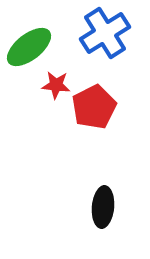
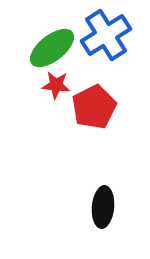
blue cross: moved 1 px right, 2 px down
green ellipse: moved 23 px right, 1 px down
